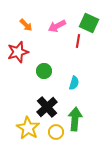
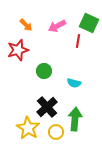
red star: moved 2 px up
cyan semicircle: rotated 88 degrees clockwise
